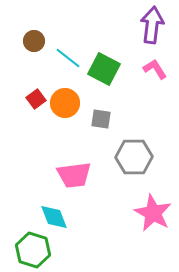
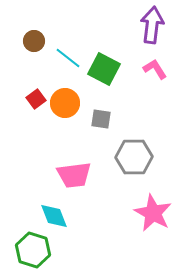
cyan diamond: moved 1 px up
